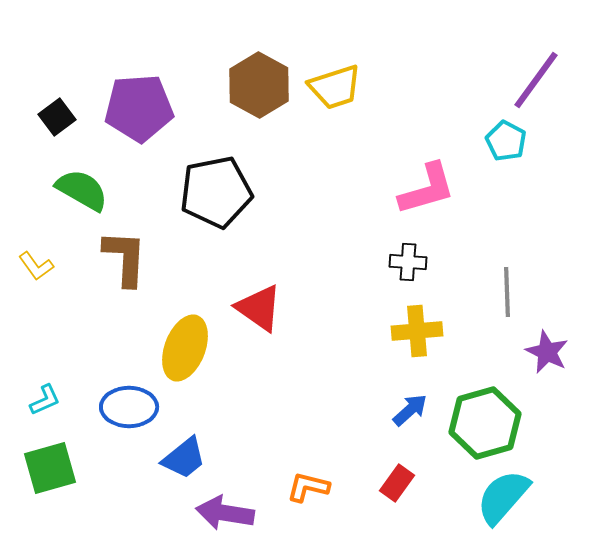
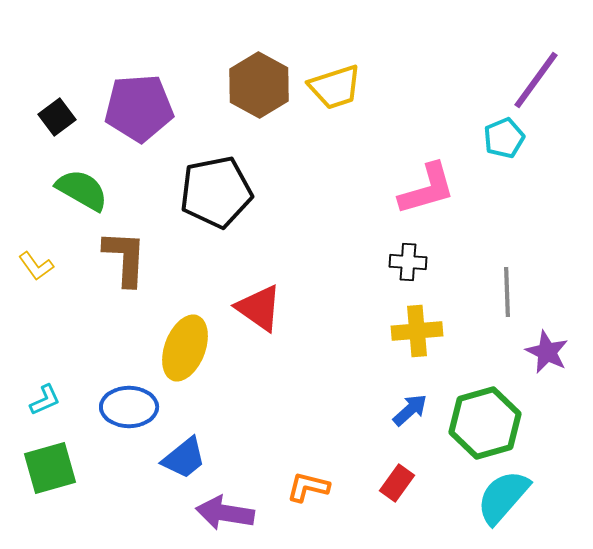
cyan pentagon: moved 2 px left, 3 px up; rotated 21 degrees clockwise
